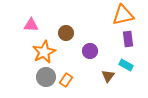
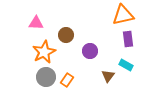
pink triangle: moved 5 px right, 2 px up
brown circle: moved 2 px down
orange rectangle: moved 1 px right
